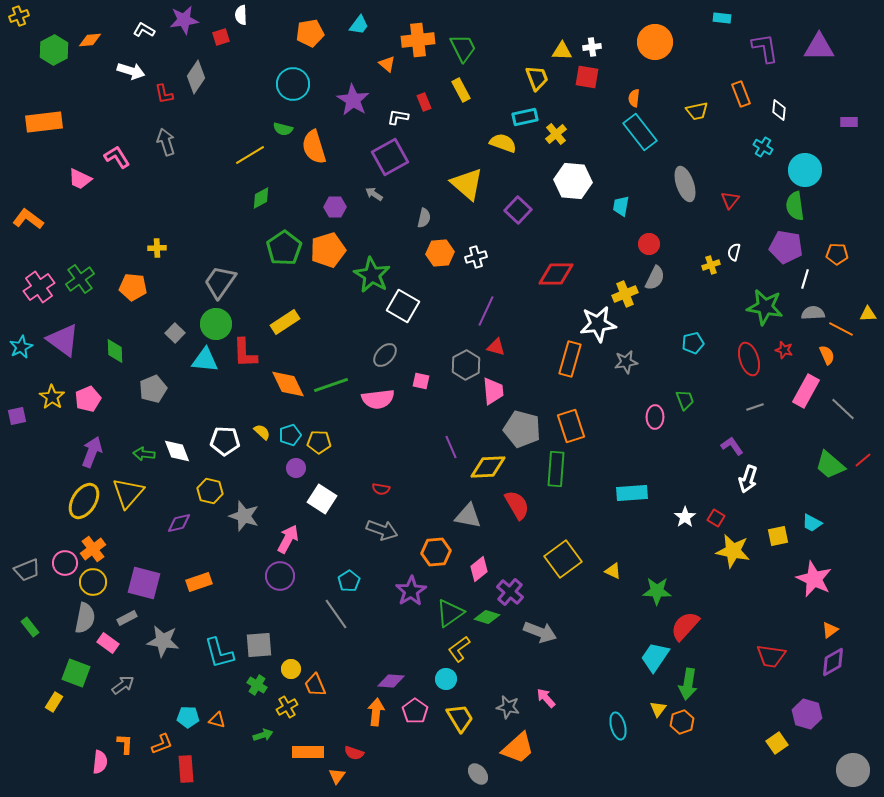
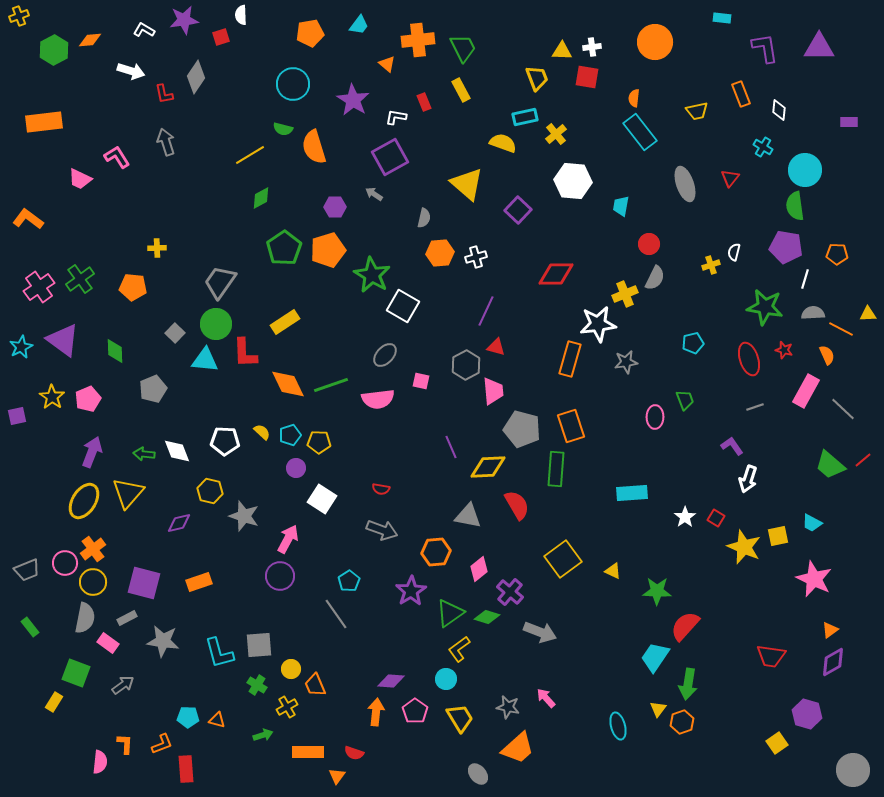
white L-shape at (398, 117): moved 2 px left
red triangle at (730, 200): moved 22 px up
yellow star at (733, 551): moved 11 px right, 4 px up; rotated 12 degrees clockwise
